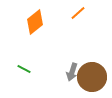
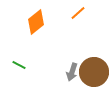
orange diamond: moved 1 px right
green line: moved 5 px left, 4 px up
brown circle: moved 2 px right, 5 px up
